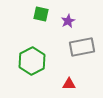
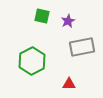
green square: moved 1 px right, 2 px down
